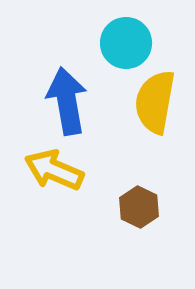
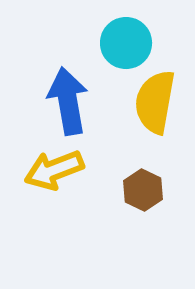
blue arrow: moved 1 px right
yellow arrow: rotated 44 degrees counterclockwise
brown hexagon: moved 4 px right, 17 px up
